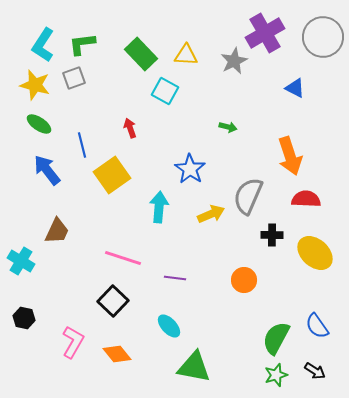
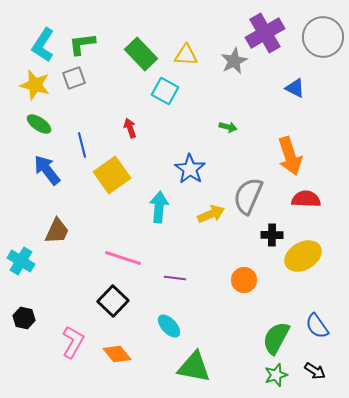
yellow ellipse: moved 12 px left, 3 px down; rotated 72 degrees counterclockwise
